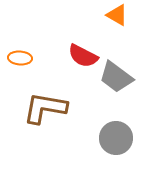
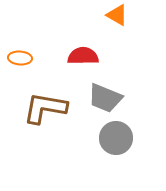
red semicircle: rotated 152 degrees clockwise
gray trapezoid: moved 11 px left, 21 px down; rotated 15 degrees counterclockwise
